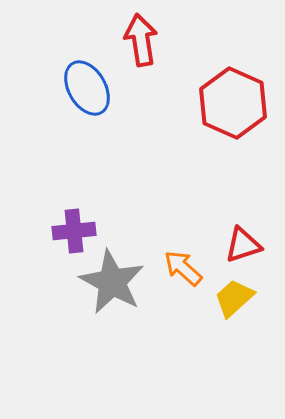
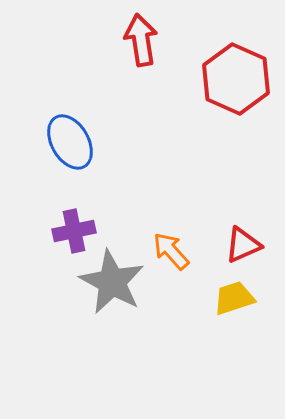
blue ellipse: moved 17 px left, 54 px down
red hexagon: moved 3 px right, 24 px up
purple cross: rotated 6 degrees counterclockwise
red triangle: rotated 6 degrees counterclockwise
orange arrow: moved 12 px left, 17 px up; rotated 6 degrees clockwise
yellow trapezoid: rotated 24 degrees clockwise
